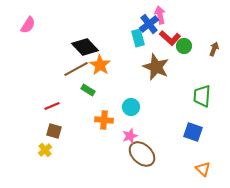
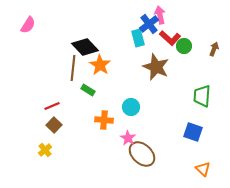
brown line: moved 3 px left, 1 px up; rotated 55 degrees counterclockwise
brown square: moved 6 px up; rotated 28 degrees clockwise
pink star: moved 2 px left, 2 px down; rotated 21 degrees counterclockwise
